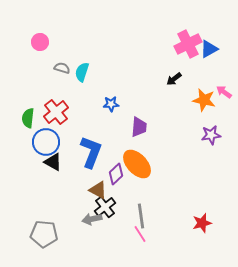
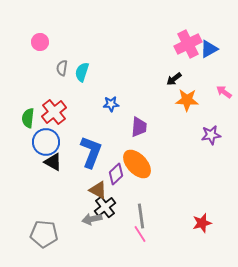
gray semicircle: rotated 98 degrees counterclockwise
orange star: moved 17 px left; rotated 10 degrees counterclockwise
red cross: moved 2 px left
